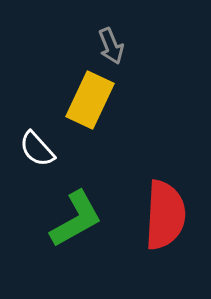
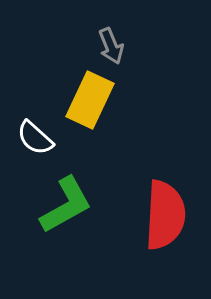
white semicircle: moved 2 px left, 11 px up; rotated 6 degrees counterclockwise
green L-shape: moved 10 px left, 14 px up
